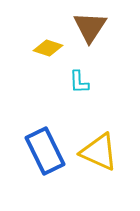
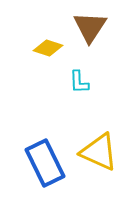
blue rectangle: moved 12 px down
